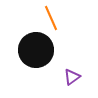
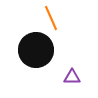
purple triangle: rotated 36 degrees clockwise
